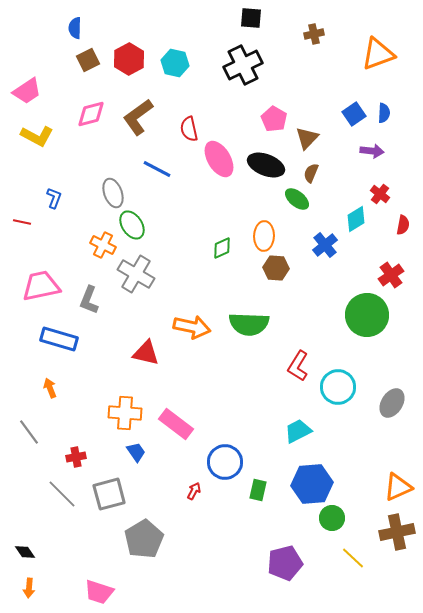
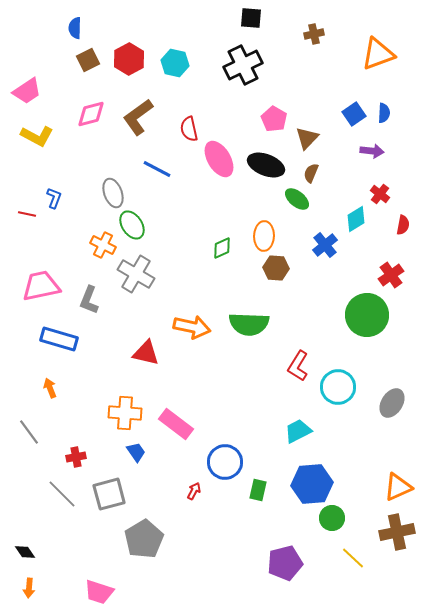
red line at (22, 222): moved 5 px right, 8 px up
